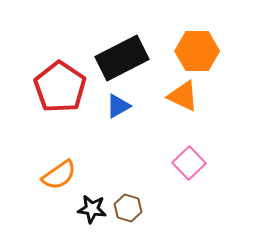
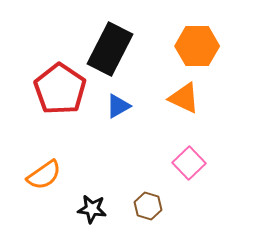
orange hexagon: moved 5 px up
black rectangle: moved 12 px left, 9 px up; rotated 36 degrees counterclockwise
red pentagon: moved 2 px down
orange triangle: moved 1 px right, 2 px down
orange semicircle: moved 15 px left
brown hexagon: moved 20 px right, 2 px up
